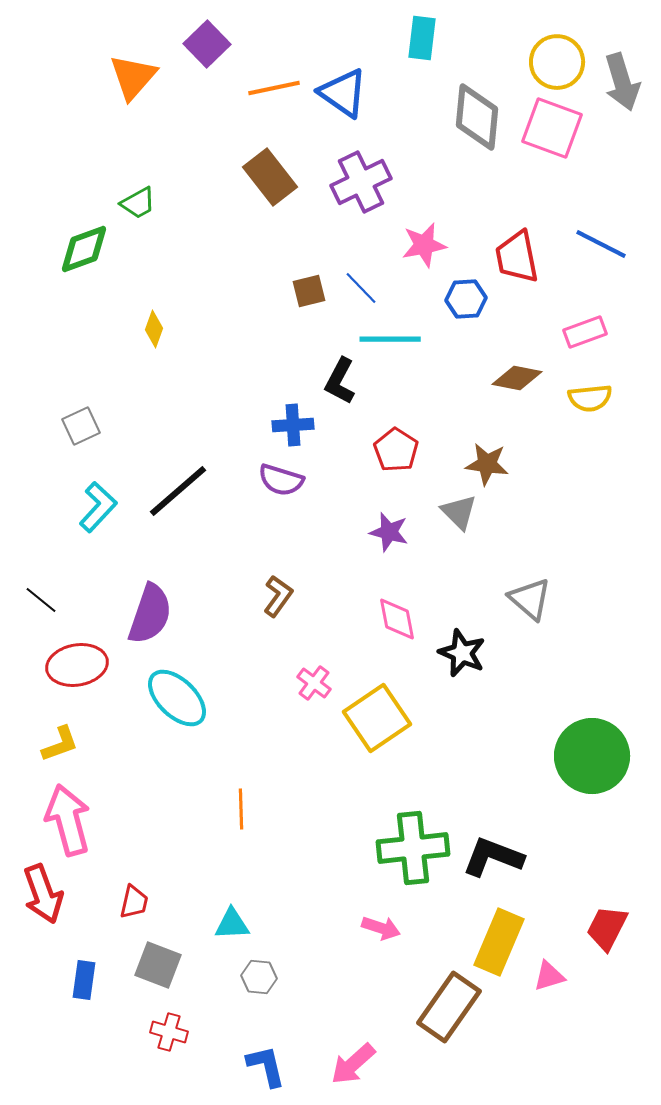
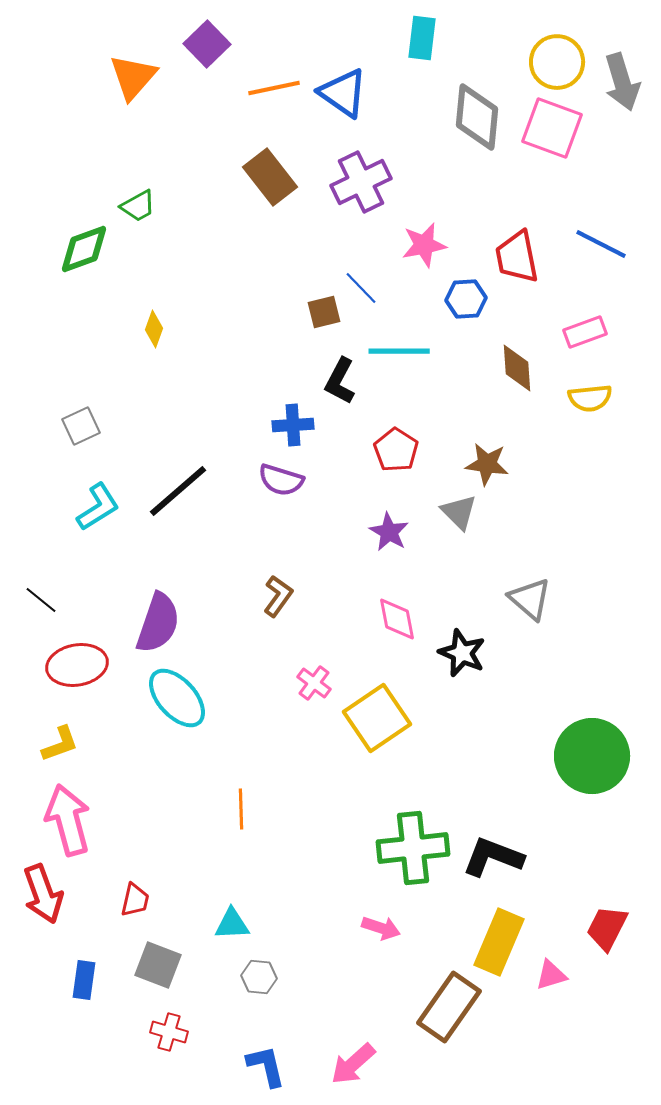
green trapezoid at (138, 203): moved 3 px down
brown square at (309, 291): moved 15 px right, 21 px down
cyan line at (390, 339): moved 9 px right, 12 px down
brown diamond at (517, 378): moved 10 px up; rotated 75 degrees clockwise
cyan L-shape at (98, 507): rotated 15 degrees clockwise
purple star at (389, 532): rotated 15 degrees clockwise
purple semicircle at (150, 614): moved 8 px right, 9 px down
cyan ellipse at (177, 698): rotated 4 degrees clockwise
red trapezoid at (134, 902): moved 1 px right, 2 px up
pink triangle at (549, 976): moved 2 px right, 1 px up
